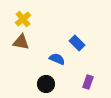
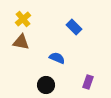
blue rectangle: moved 3 px left, 16 px up
blue semicircle: moved 1 px up
black circle: moved 1 px down
